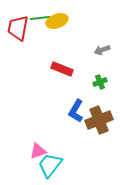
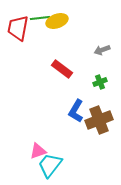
red rectangle: rotated 15 degrees clockwise
